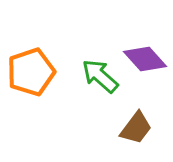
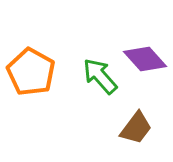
orange pentagon: rotated 24 degrees counterclockwise
green arrow: rotated 6 degrees clockwise
